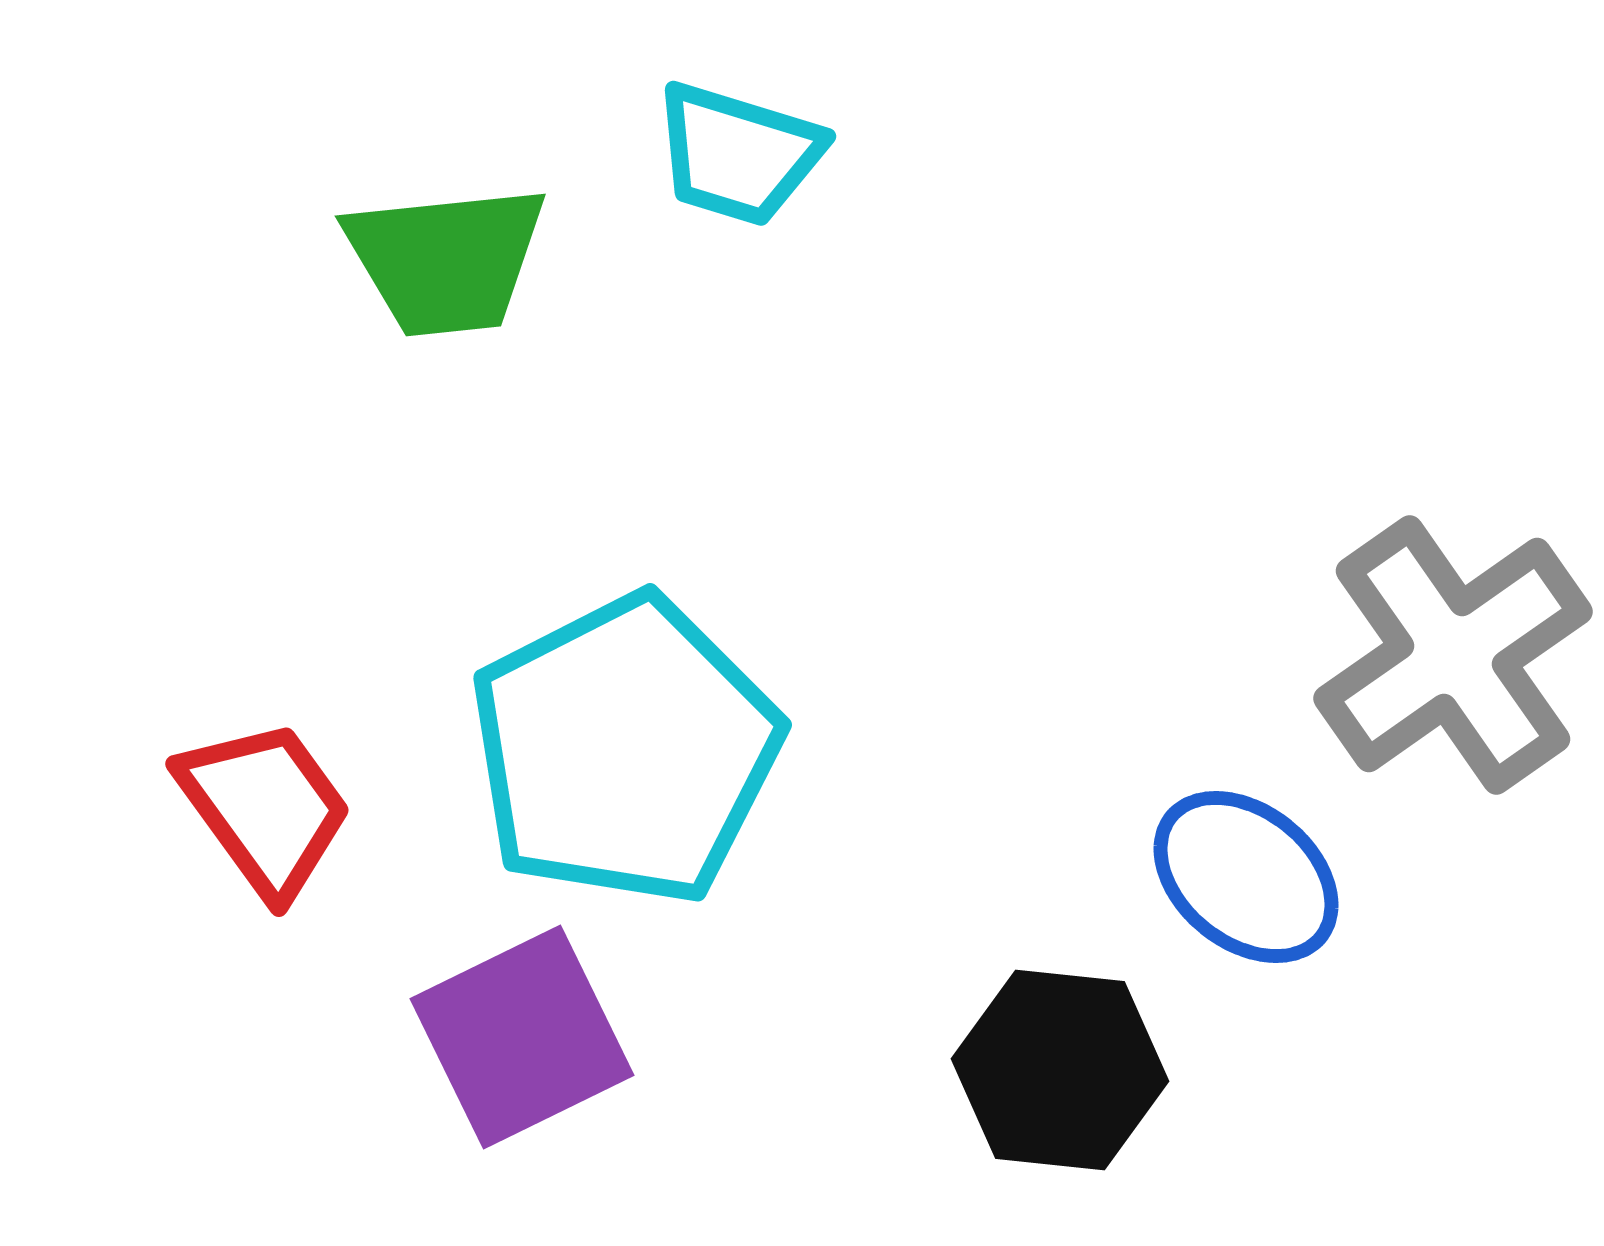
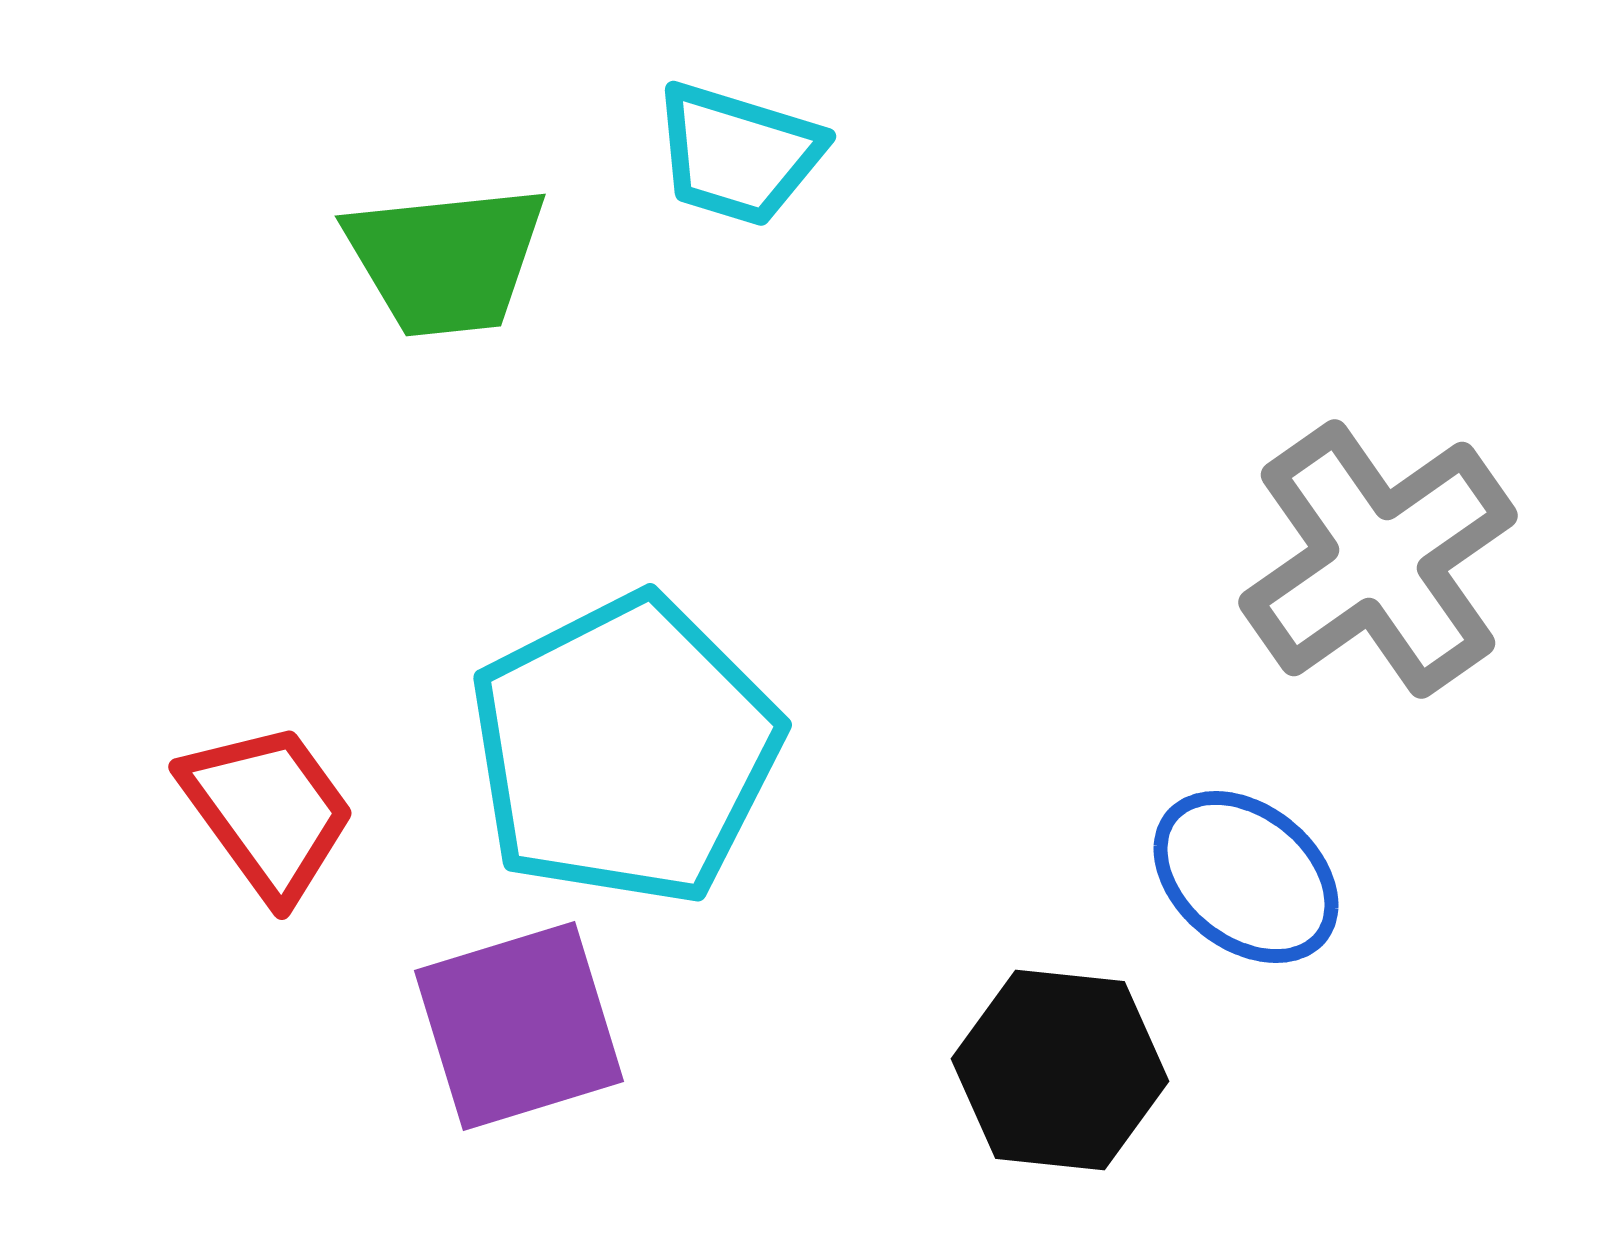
gray cross: moved 75 px left, 96 px up
red trapezoid: moved 3 px right, 3 px down
purple square: moved 3 px left, 11 px up; rotated 9 degrees clockwise
